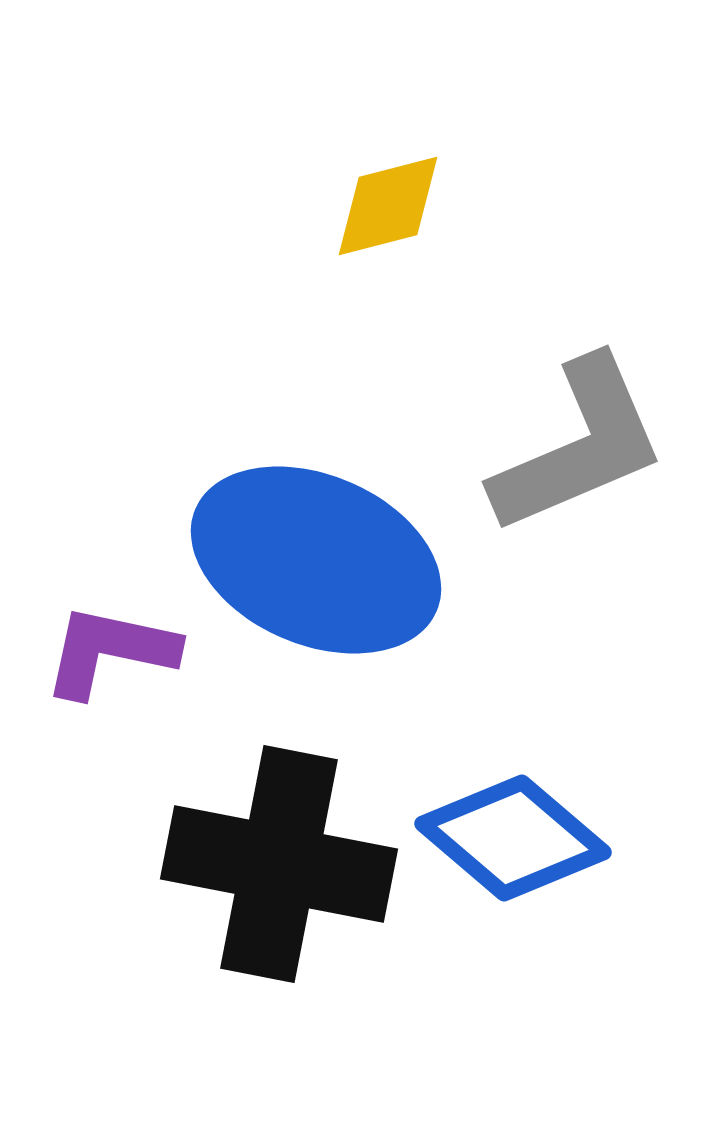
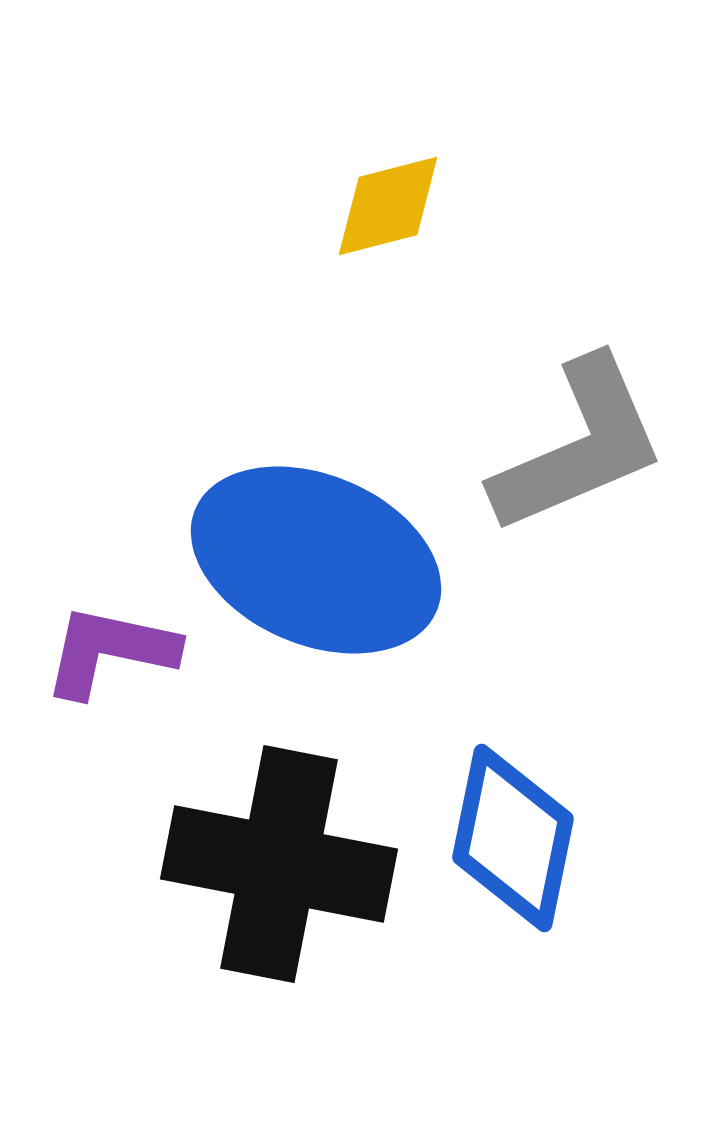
blue diamond: rotated 61 degrees clockwise
